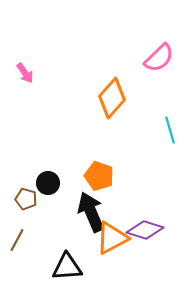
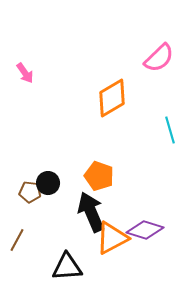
orange diamond: rotated 18 degrees clockwise
brown pentagon: moved 4 px right, 7 px up; rotated 10 degrees counterclockwise
